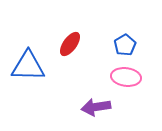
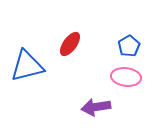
blue pentagon: moved 4 px right, 1 px down
blue triangle: moved 1 px left; rotated 15 degrees counterclockwise
